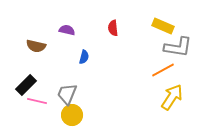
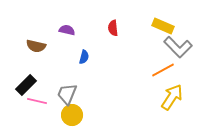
gray L-shape: rotated 36 degrees clockwise
